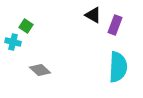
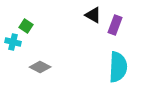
gray diamond: moved 3 px up; rotated 15 degrees counterclockwise
